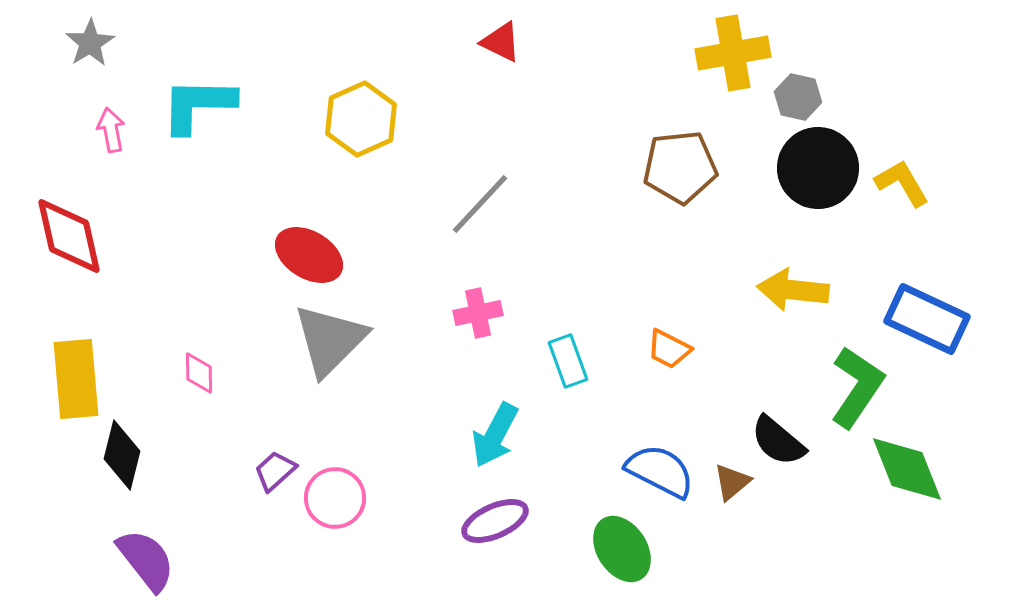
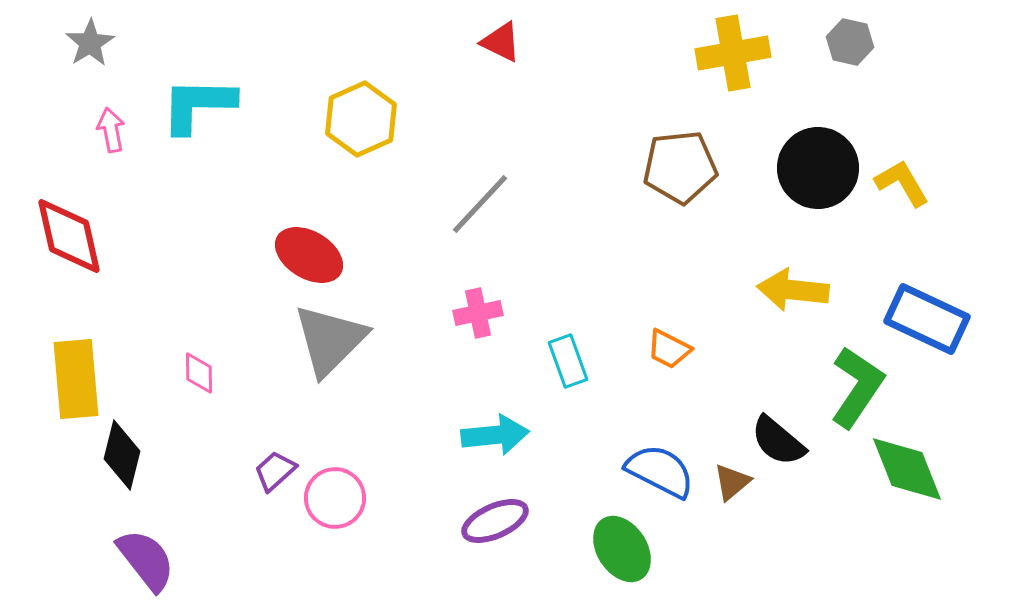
gray hexagon: moved 52 px right, 55 px up
cyan arrow: rotated 124 degrees counterclockwise
